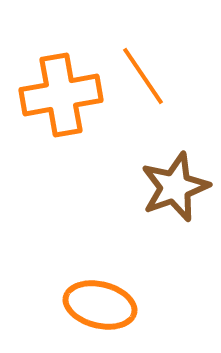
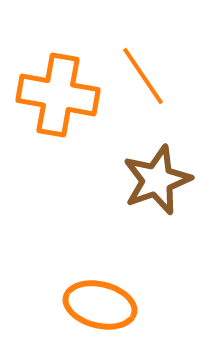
orange cross: moved 3 px left; rotated 20 degrees clockwise
brown star: moved 18 px left, 7 px up
